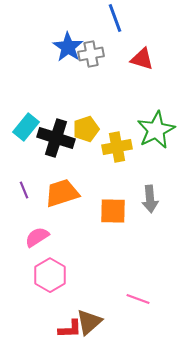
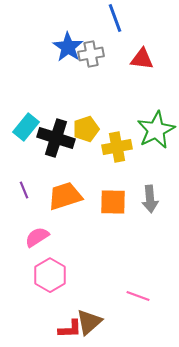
red triangle: rotated 10 degrees counterclockwise
orange trapezoid: moved 3 px right, 3 px down
orange square: moved 9 px up
pink line: moved 3 px up
